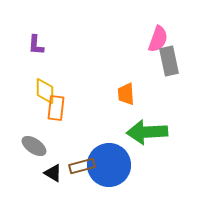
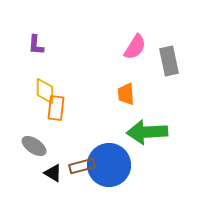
pink semicircle: moved 23 px left, 8 px down; rotated 12 degrees clockwise
